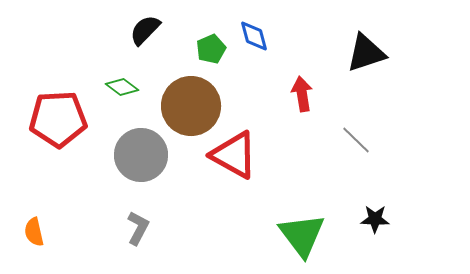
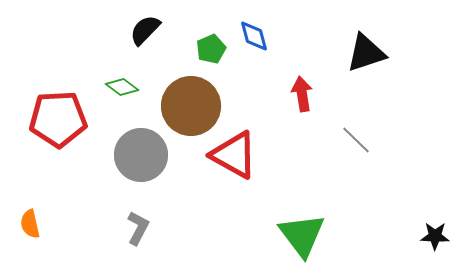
black star: moved 60 px right, 17 px down
orange semicircle: moved 4 px left, 8 px up
